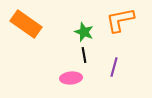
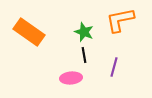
orange rectangle: moved 3 px right, 8 px down
